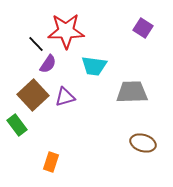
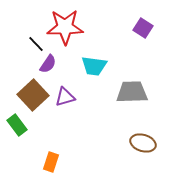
red star: moved 1 px left, 4 px up
